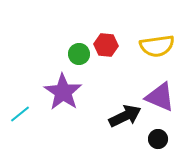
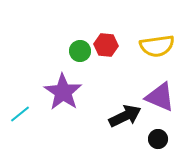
green circle: moved 1 px right, 3 px up
